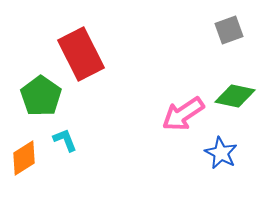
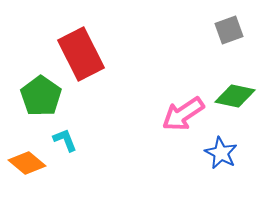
orange diamond: moved 3 px right, 5 px down; rotated 72 degrees clockwise
